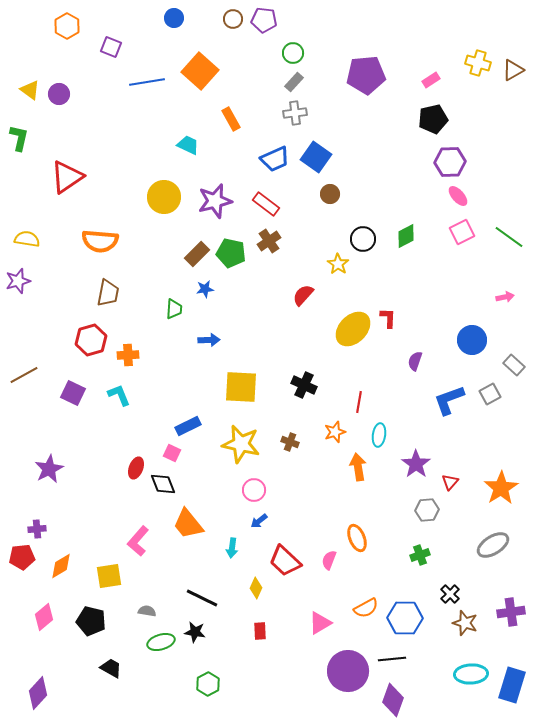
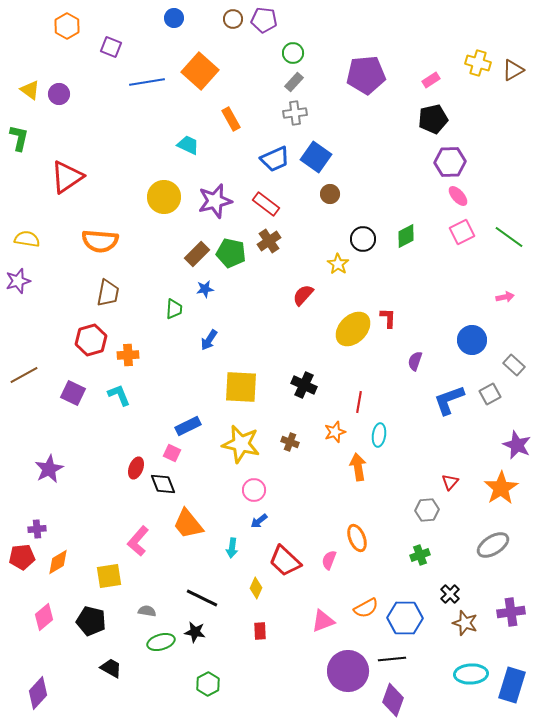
blue arrow at (209, 340): rotated 125 degrees clockwise
purple star at (416, 464): moved 101 px right, 19 px up; rotated 12 degrees counterclockwise
orange diamond at (61, 566): moved 3 px left, 4 px up
pink triangle at (320, 623): moved 3 px right, 2 px up; rotated 10 degrees clockwise
